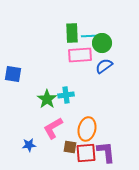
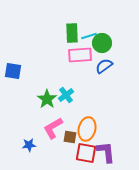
cyan line: rotated 14 degrees counterclockwise
blue square: moved 3 px up
cyan cross: rotated 28 degrees counterclockwise
brown square: moved 10 px up
red square: rotated 15 degrees clockwise
